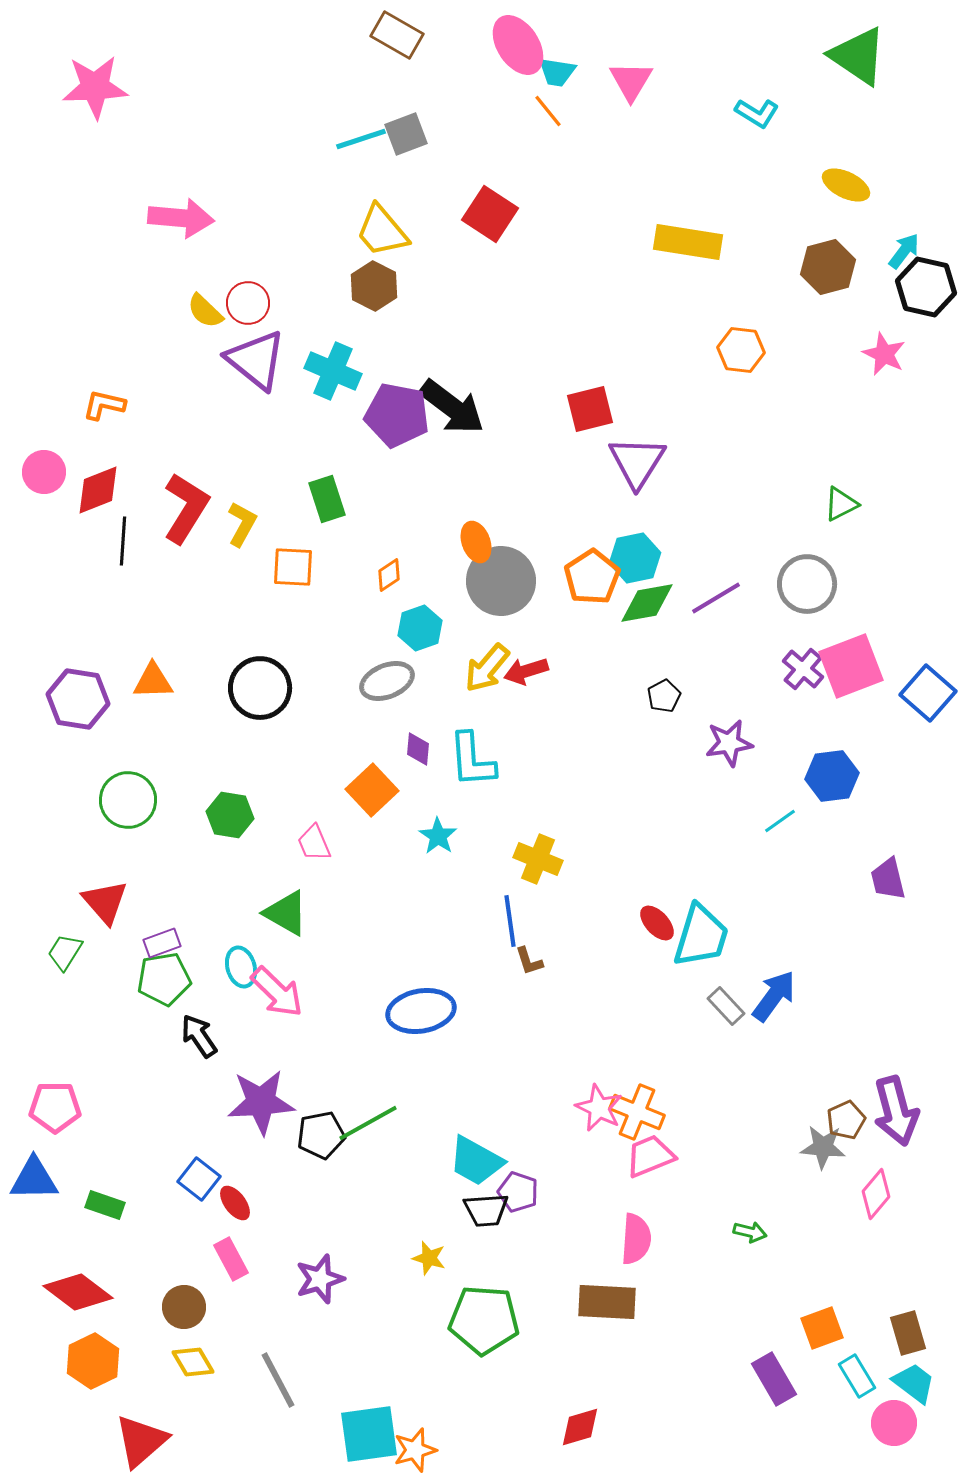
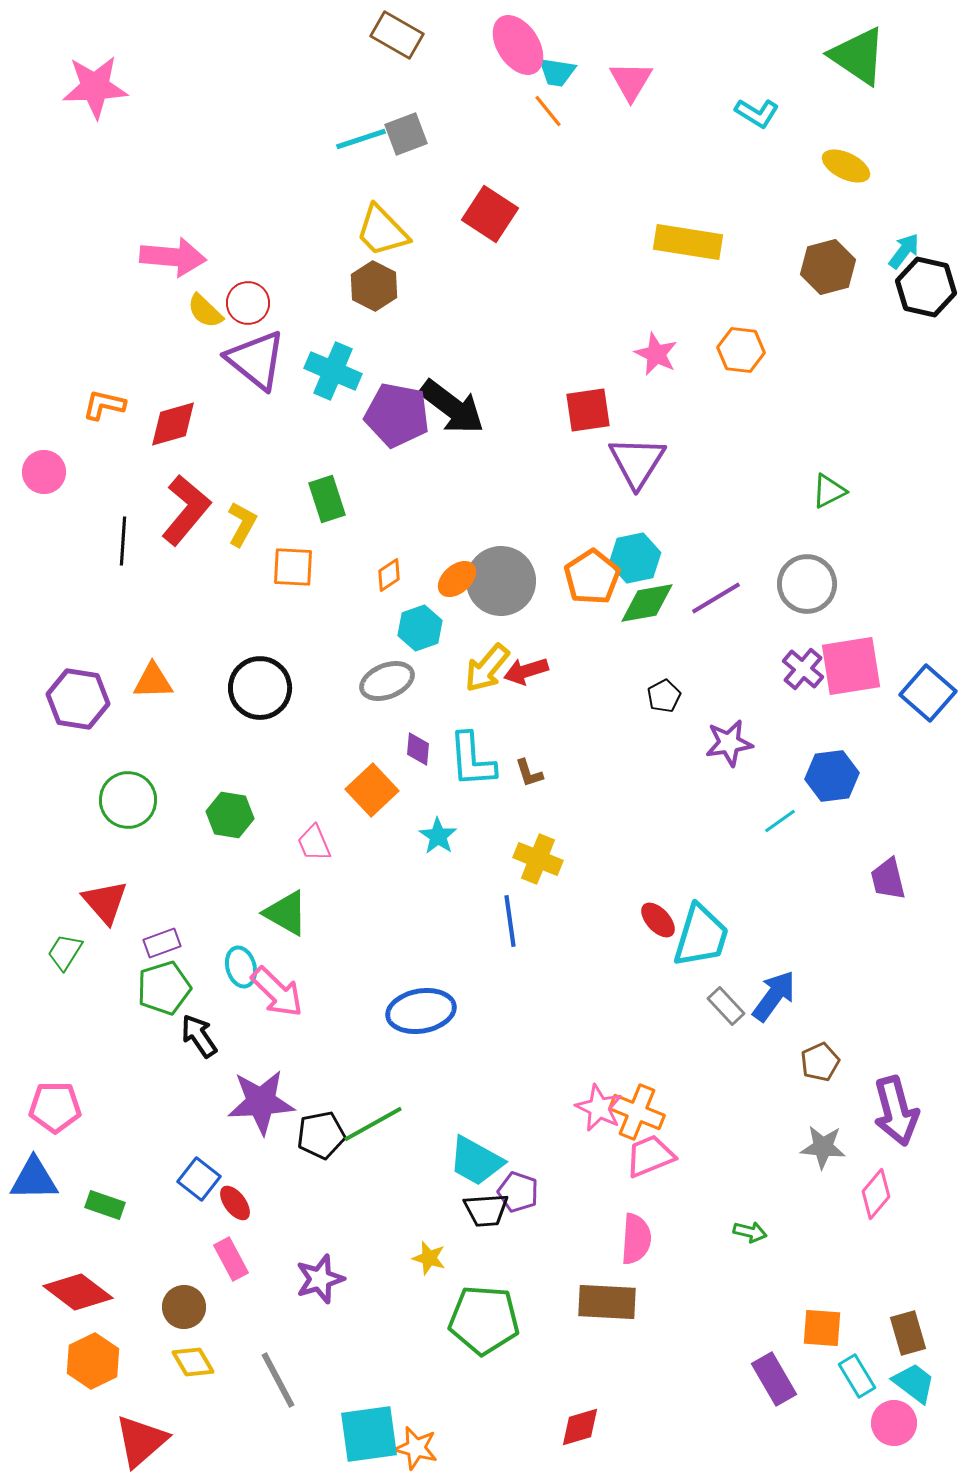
yellow ellipse at (846, 185): moved 19 px up
pink arrow at (181, 218): moved 8 px left, 39 px down
yellow trapezoid at (382, 231): rotated 4 degrees counterclockwise
pink star at (884, 354): moved 228 px left
red square at (590, 409): moved 2 px left, 1 px down; rotated 6 degrees clockwise
red diamond at (98, 490): moved 75 px right, 66 px up; rotated 6 degrees clockwise
green triangle at (841, 504): moved 12 px left, 13 px up
red L-shape at (186, 508): moved 2 px down; rotated 8 degrees clockwise
orange ellipse at (476, 542): moved 19 px left, 37 px down; rotated 69 degrees clockwise
pink square at (851, 666): rotated 12 degrees clockwise
red ellipse at (657, 923): moved 1 px right, 3 px up
brown L-shape at (529, 961): moved 188 px up
green pentagon at (164, 979): moved 9 px down; rotated 8 degrees counterclockwise
brown pentagon at (846, 1120): moved 26 px left, 58 px up
green line at (368, 1123): moved 5 px right, 1 px down
orange square at (822, 1328): rotated 24 degrees clockwise
orange star at (415, 1450): moved 1 px right, 2 px up; rotated 30 degrees clockwise
